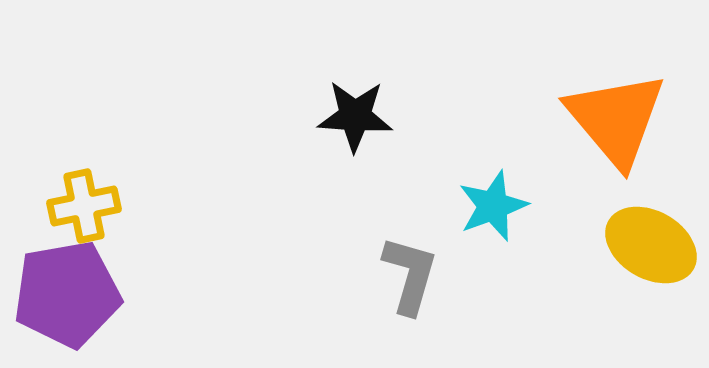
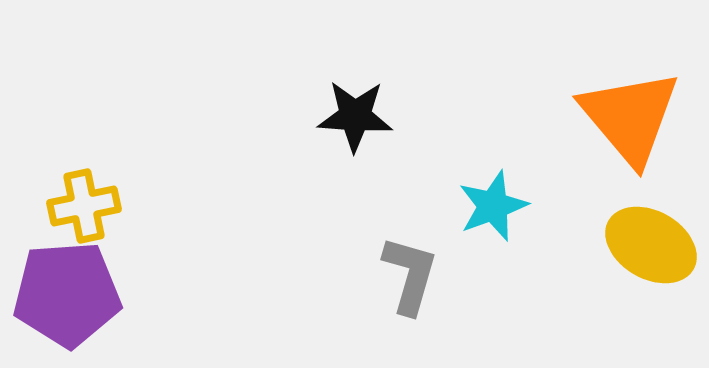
orange triangle: moved 14 px right, 2 px up
purple pentagon: rotated 6 degrees clockwise
